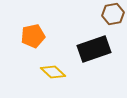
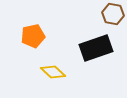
brown hexagon: rotated 20 degrees clockwise
black rectangle: moved 2 px right, 1 px up
